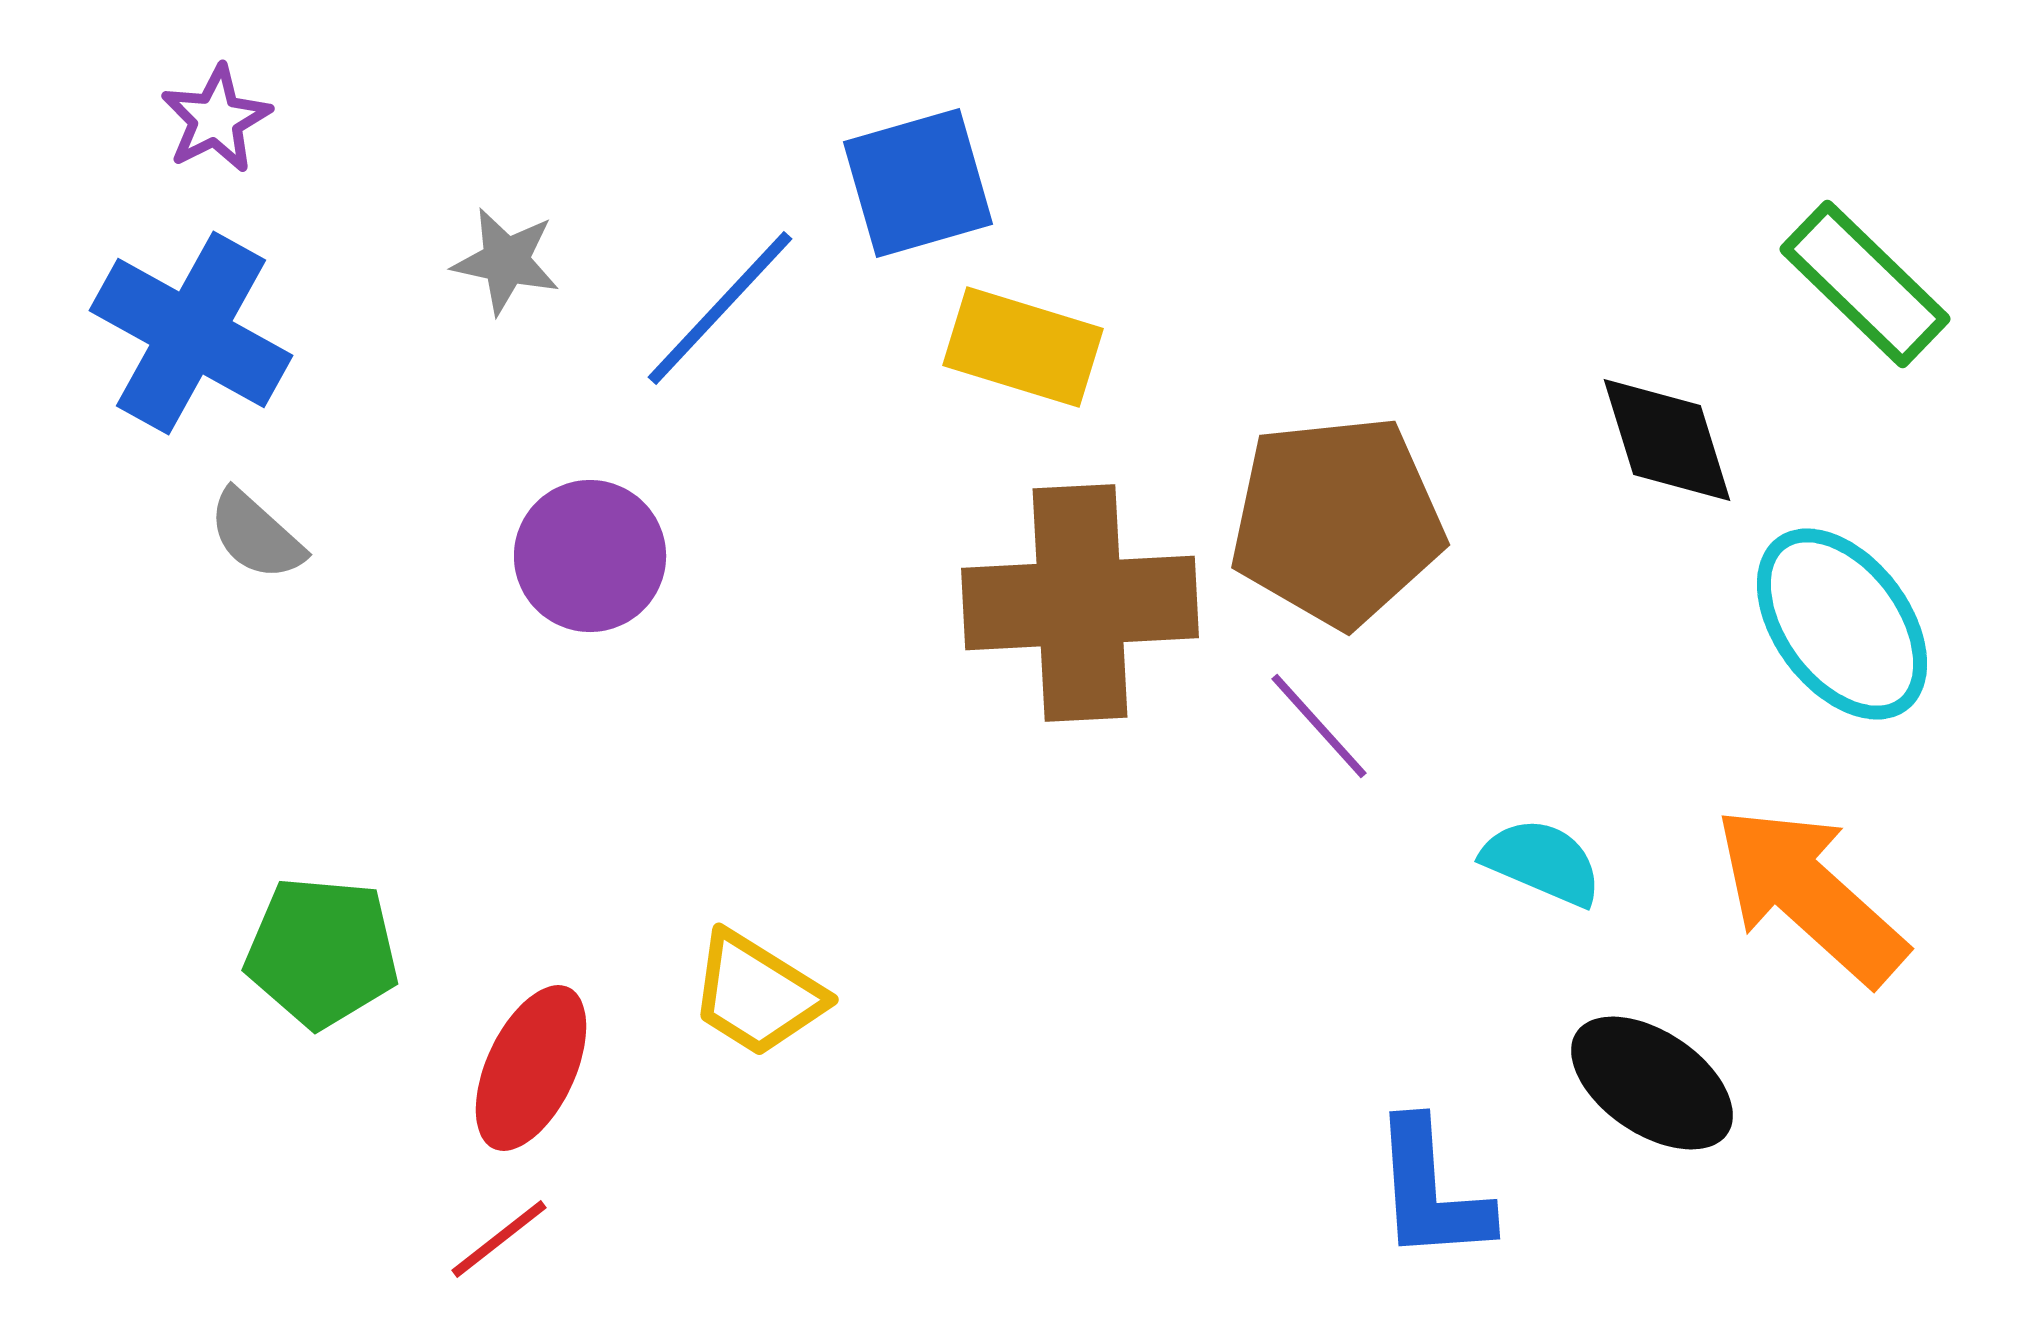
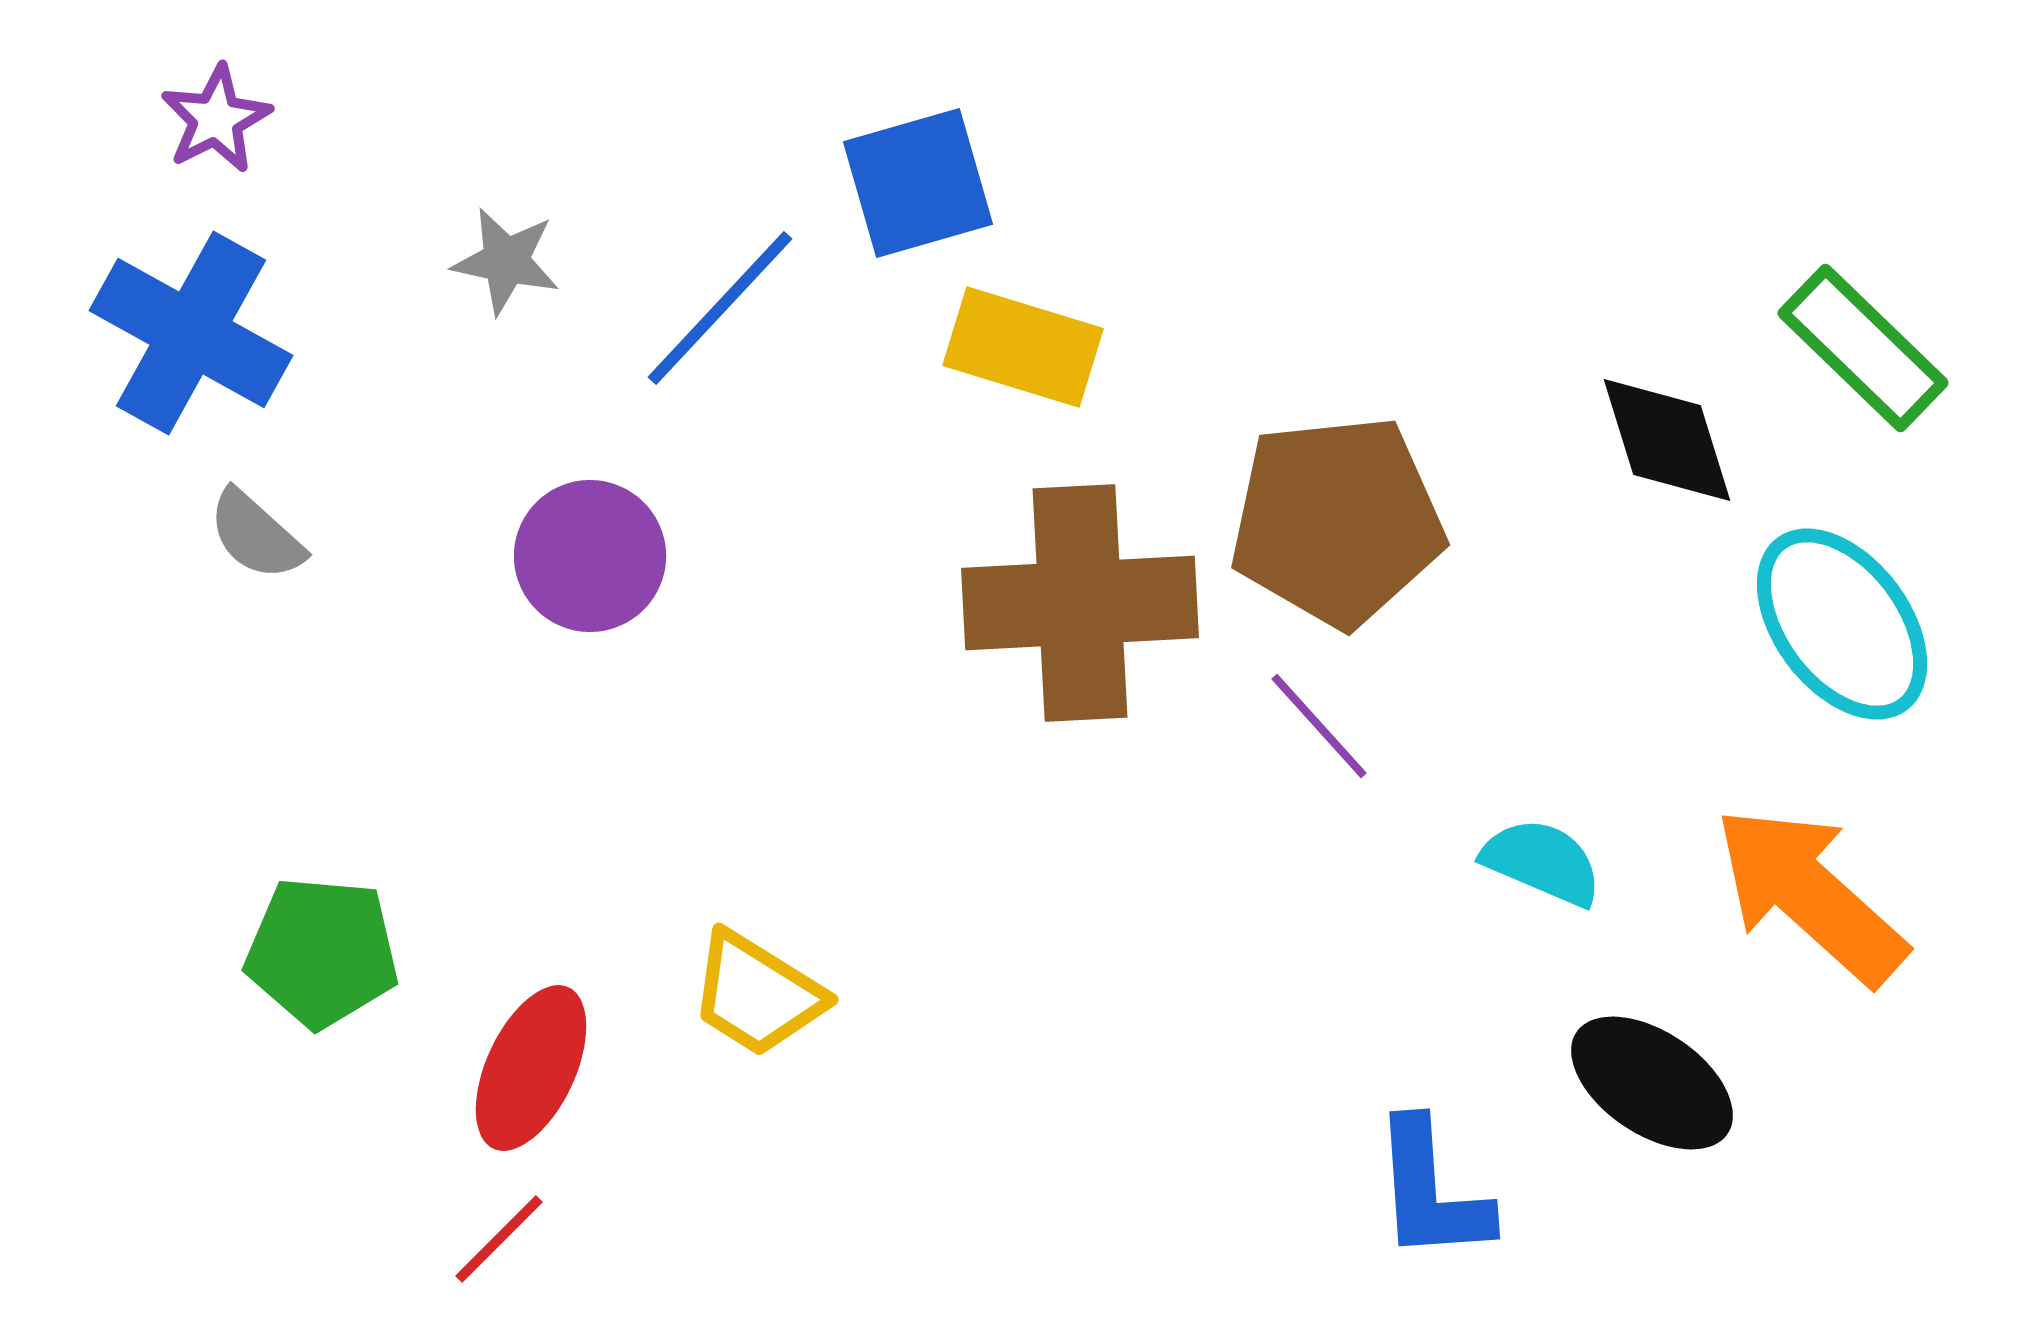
green rectangle: moved 2 px left, 64 px down
red line: rotated 7 degrees counterclockwise
